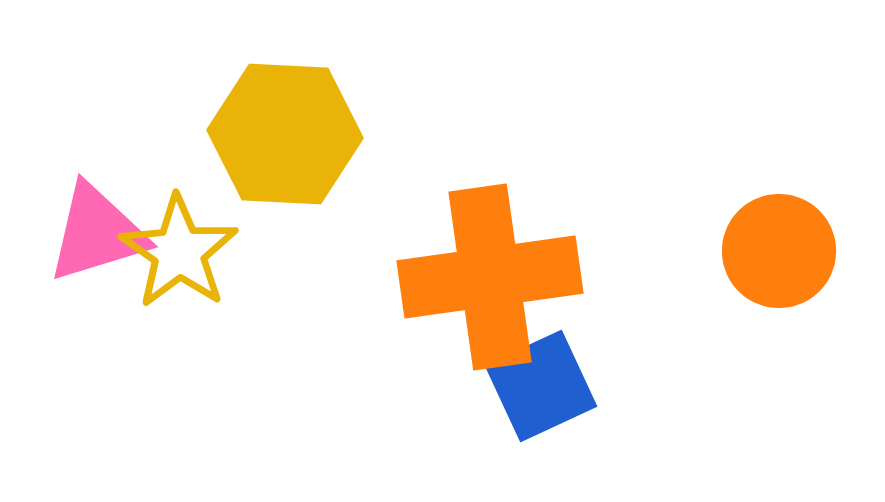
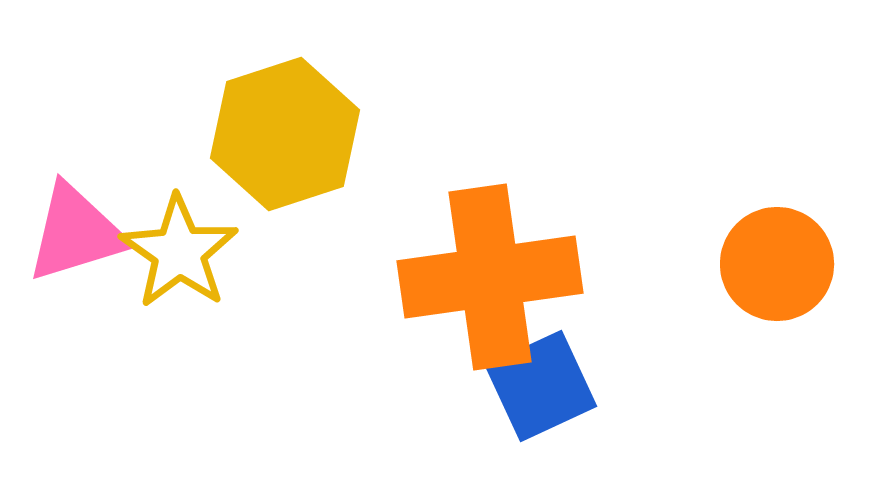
yellow hexagon: rotated 21 degrees counterclockwise
pink triangle: moved 21 px left
orange circle: moved 2 px left, 13 px down
